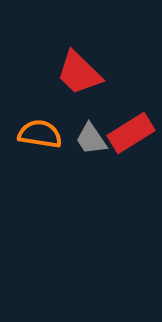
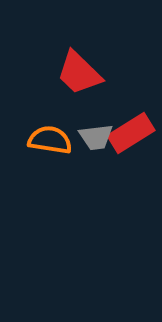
orange semicircle: moved 10 px right, 6 px down
gray trapezoid: moved 5 px right, 2 px up; rotated 63 degrees counterclockwise
